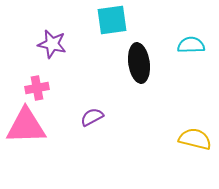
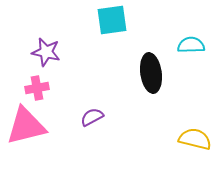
purple star: moved 6 px left, 8 px down
black ellipse: moved 12 px right, 10 px down
pink triangle: rotated 12 degrees counterclockwise
